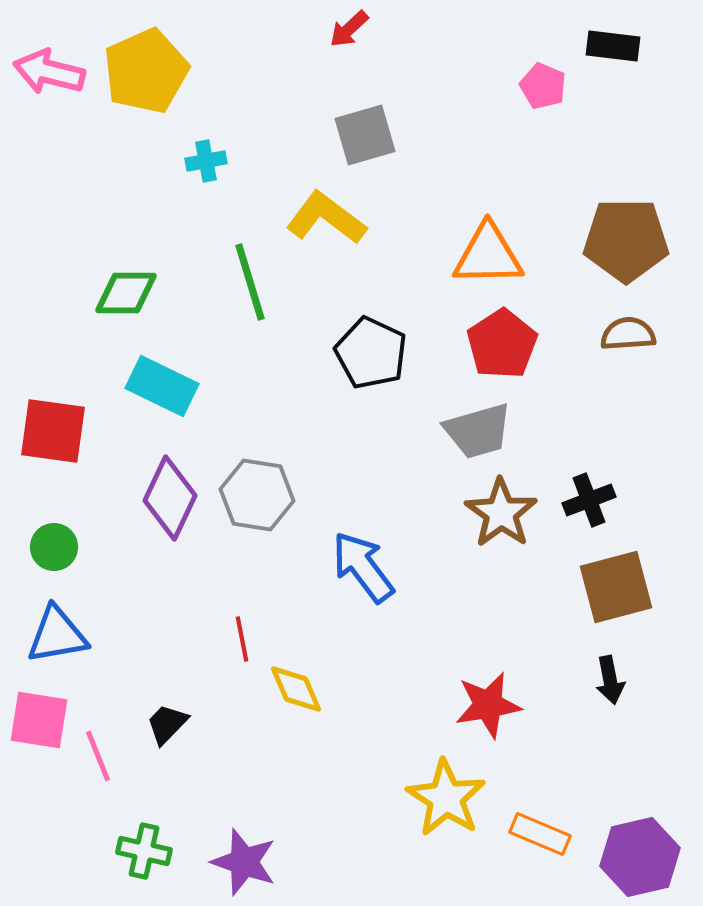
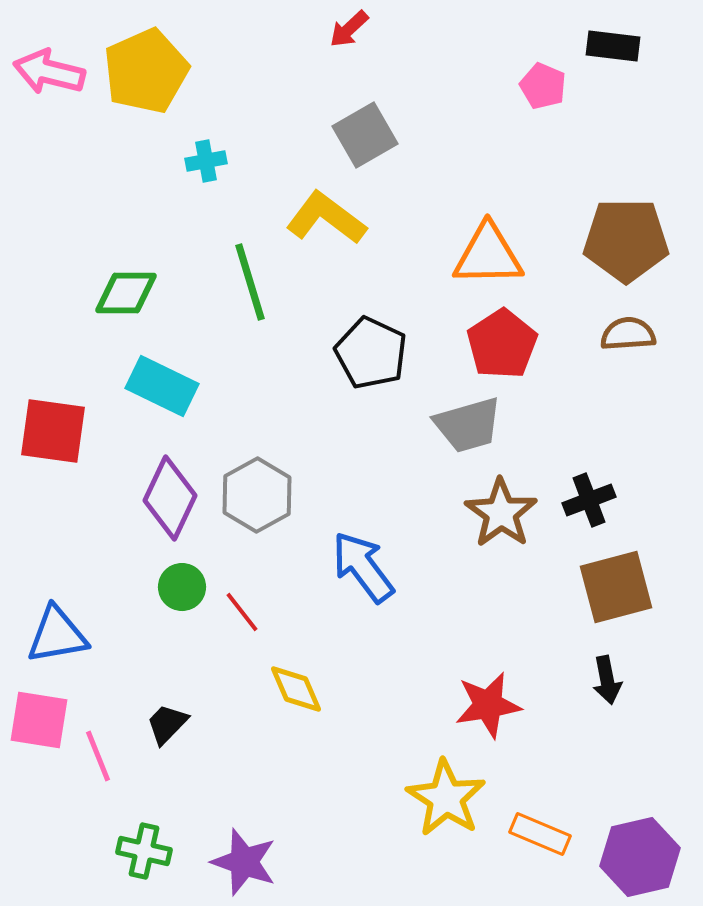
gray square: rotated 14 degrees counterclockwise
gray trapezoid: moved 10 px left, 6 px up
gray hexagon: rotated 22 degrees clockwise
green circle: moved 128 px right, 40 px down
red line: moved 27 px up; rotated 27 degrees counterclockwise
black arrow: moved 3 px left
